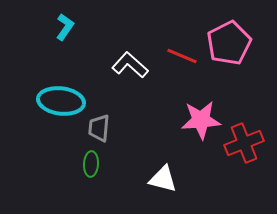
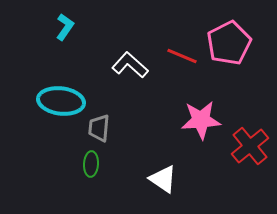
red cross: moved 6 px right, 3 px down; rotated 18 degrees counterclockwise
white triangle: rotated 20 degrees clockwise
